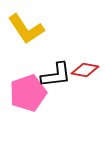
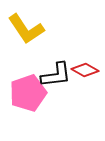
red diamond: rotated 20 degrees clockwise
